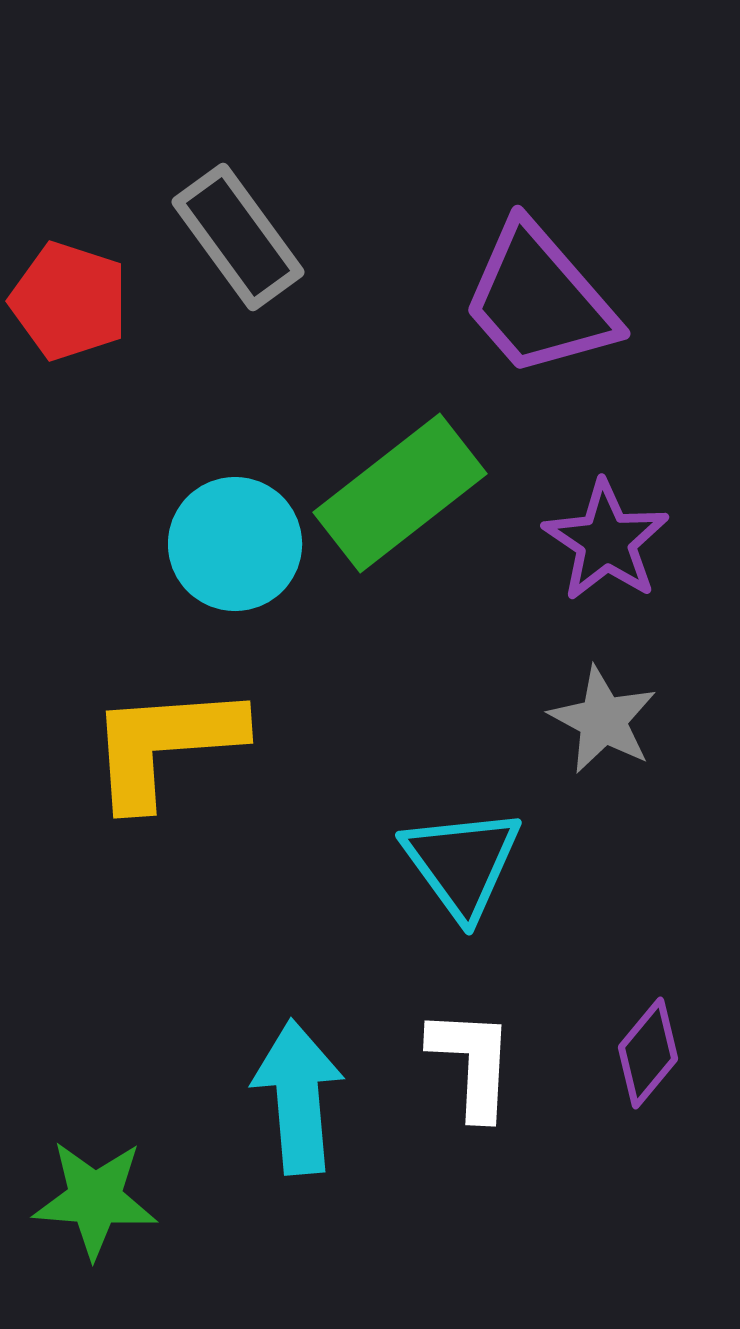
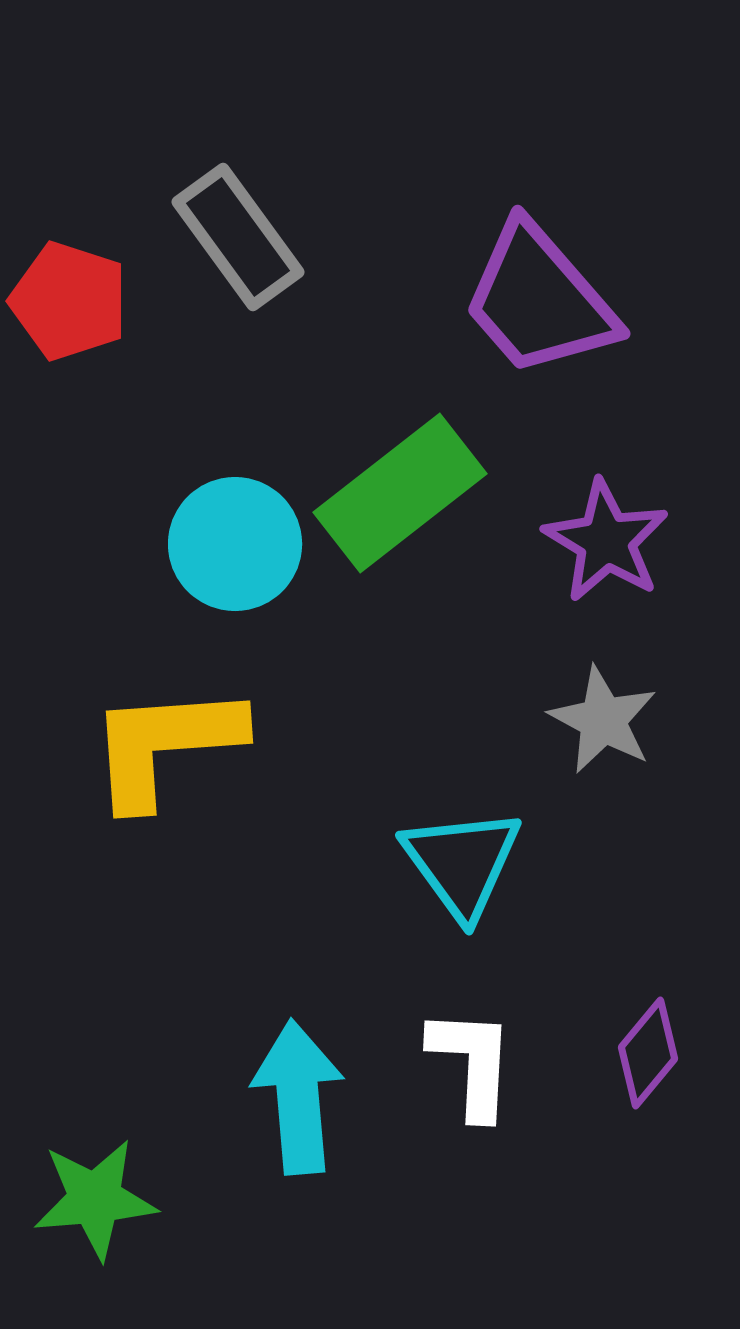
purple star: rotated 3 degrees counterclockwise
green star: rotated 9 degrees counterclockwise
